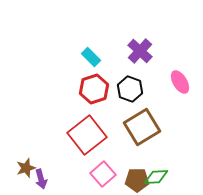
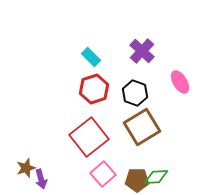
purple cross: moved 2 px right
black hexagon: moved 5 px right, 4 px down
red square: moved 2 px right, 2 px down
